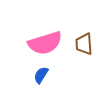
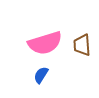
brown trapezoid: moved 2 px left, 1 px down
